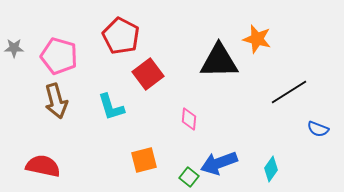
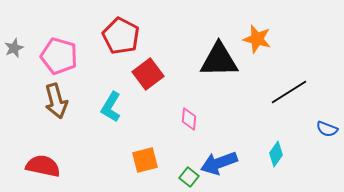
gray star: rotated 24 degrees counterclockwise
black triangle: moved 1 px up
cyan L-shape: rotated 48 degrees clockwise
blue semicircle: moved 9 px right
orange square: moved 1 px right
cyan diamond: moved 5 px right, 15 px up
